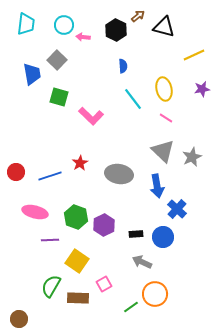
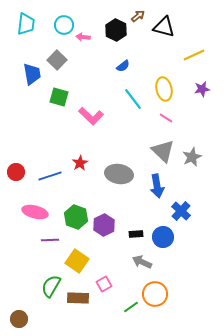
blue semicircle: rotated 56 degrees clockwise
blue cross: moved 4 px right, 2 px down
